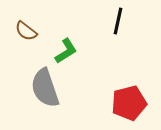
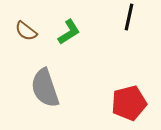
black line: moved 11 px right, 4 px up
green L-shape: moved 3 px right, 19 px up
